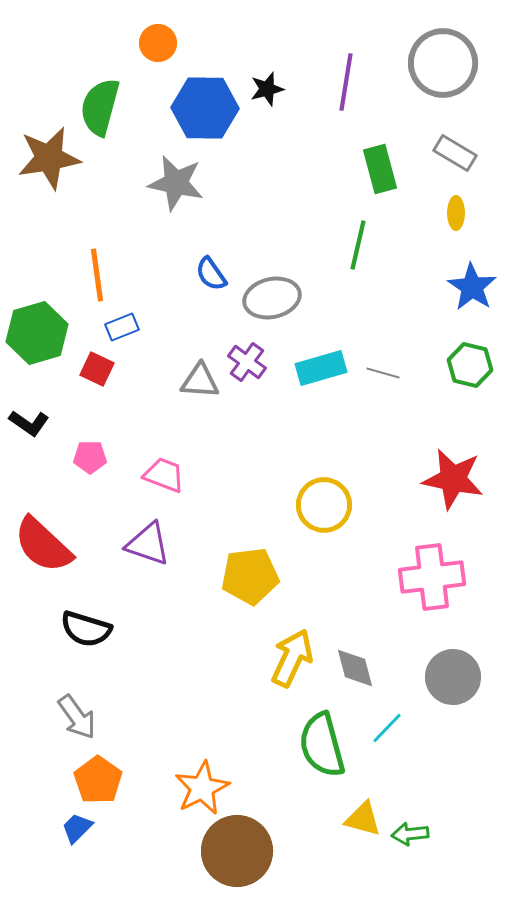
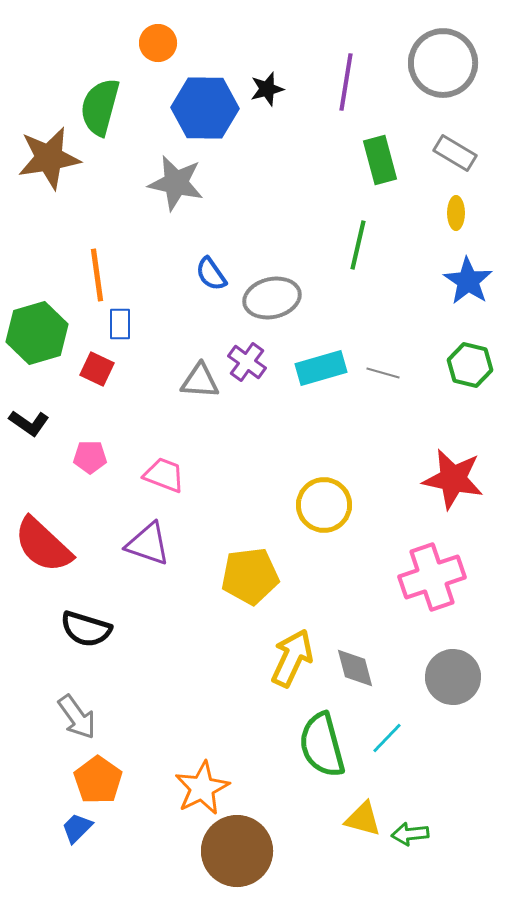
green rectangle at (380, 169): moved 9 px up
blue star at (472, 287): moved 4 px left, 6 px up
blue rectangle at (122, 327): moved 2 px left, 3 px up; rotated 68 degrees counterclockwise
pink cross at (432, 577): rotated 12 degrees counterclockwise
cyan line at (387, 728): moved 10 px down
